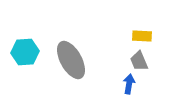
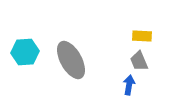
blue arrow: moved 1 px down
